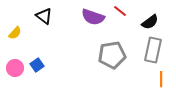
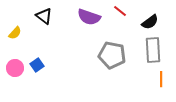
purple semicircle: moved 4 px left
gray rectangle: rotated 15 degrees counterclockwise
gray pentagon: rotated 20 degrees clockwise
